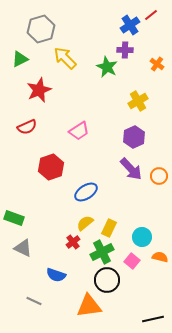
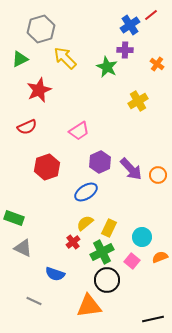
purple hexagon: moved 34 px left, 25 px down
red hexagon: moved 4 px left
orange circle: moved 1 px left, 1 px up
orange semicircle: rotated 35 degrees counterclockwise
blue semicircle: moved 1 px left, 1 px up
